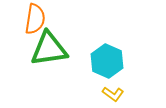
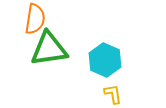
cyan hexagon: moved 2 px left, 1 px up
yellow L-shape: rotated 135 degrees counterclockwise
